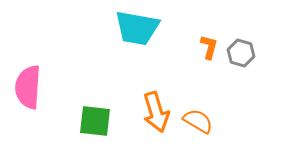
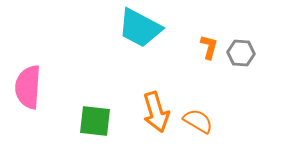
cyan trapezoid: moved 3 px right; rotated 18 degrees clockwise
gray hexagon: rotated 12 degrees counterclockwise
